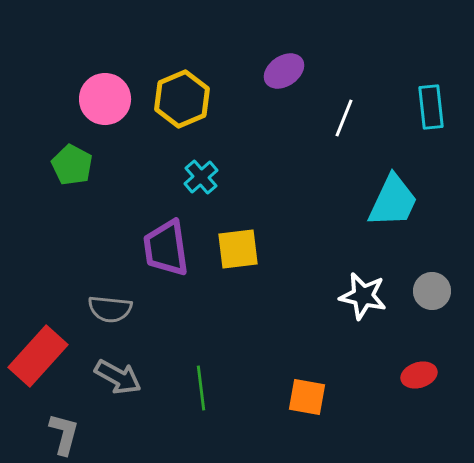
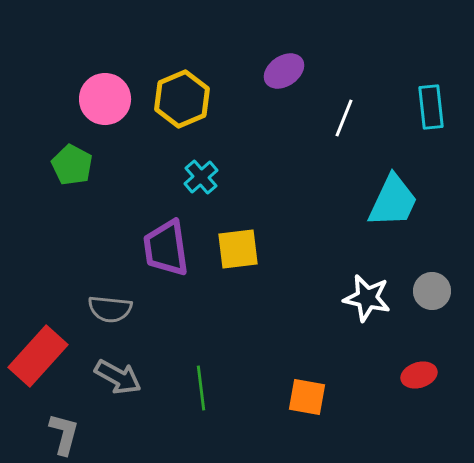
white star: moved 4 px right, 2 px down
